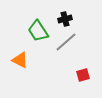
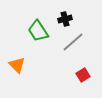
gray line: moved 7 px right
orange triangle: moved 3 px left, 5 px down; rotated 18 degrees clockwise
red square: rotated 16 degrees counterclockwise
